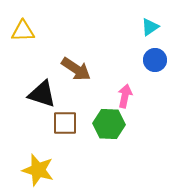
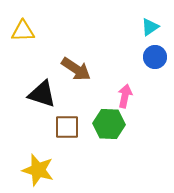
blue circle: moved 3 px up
brown square: moved 2 px right, 4 px down
